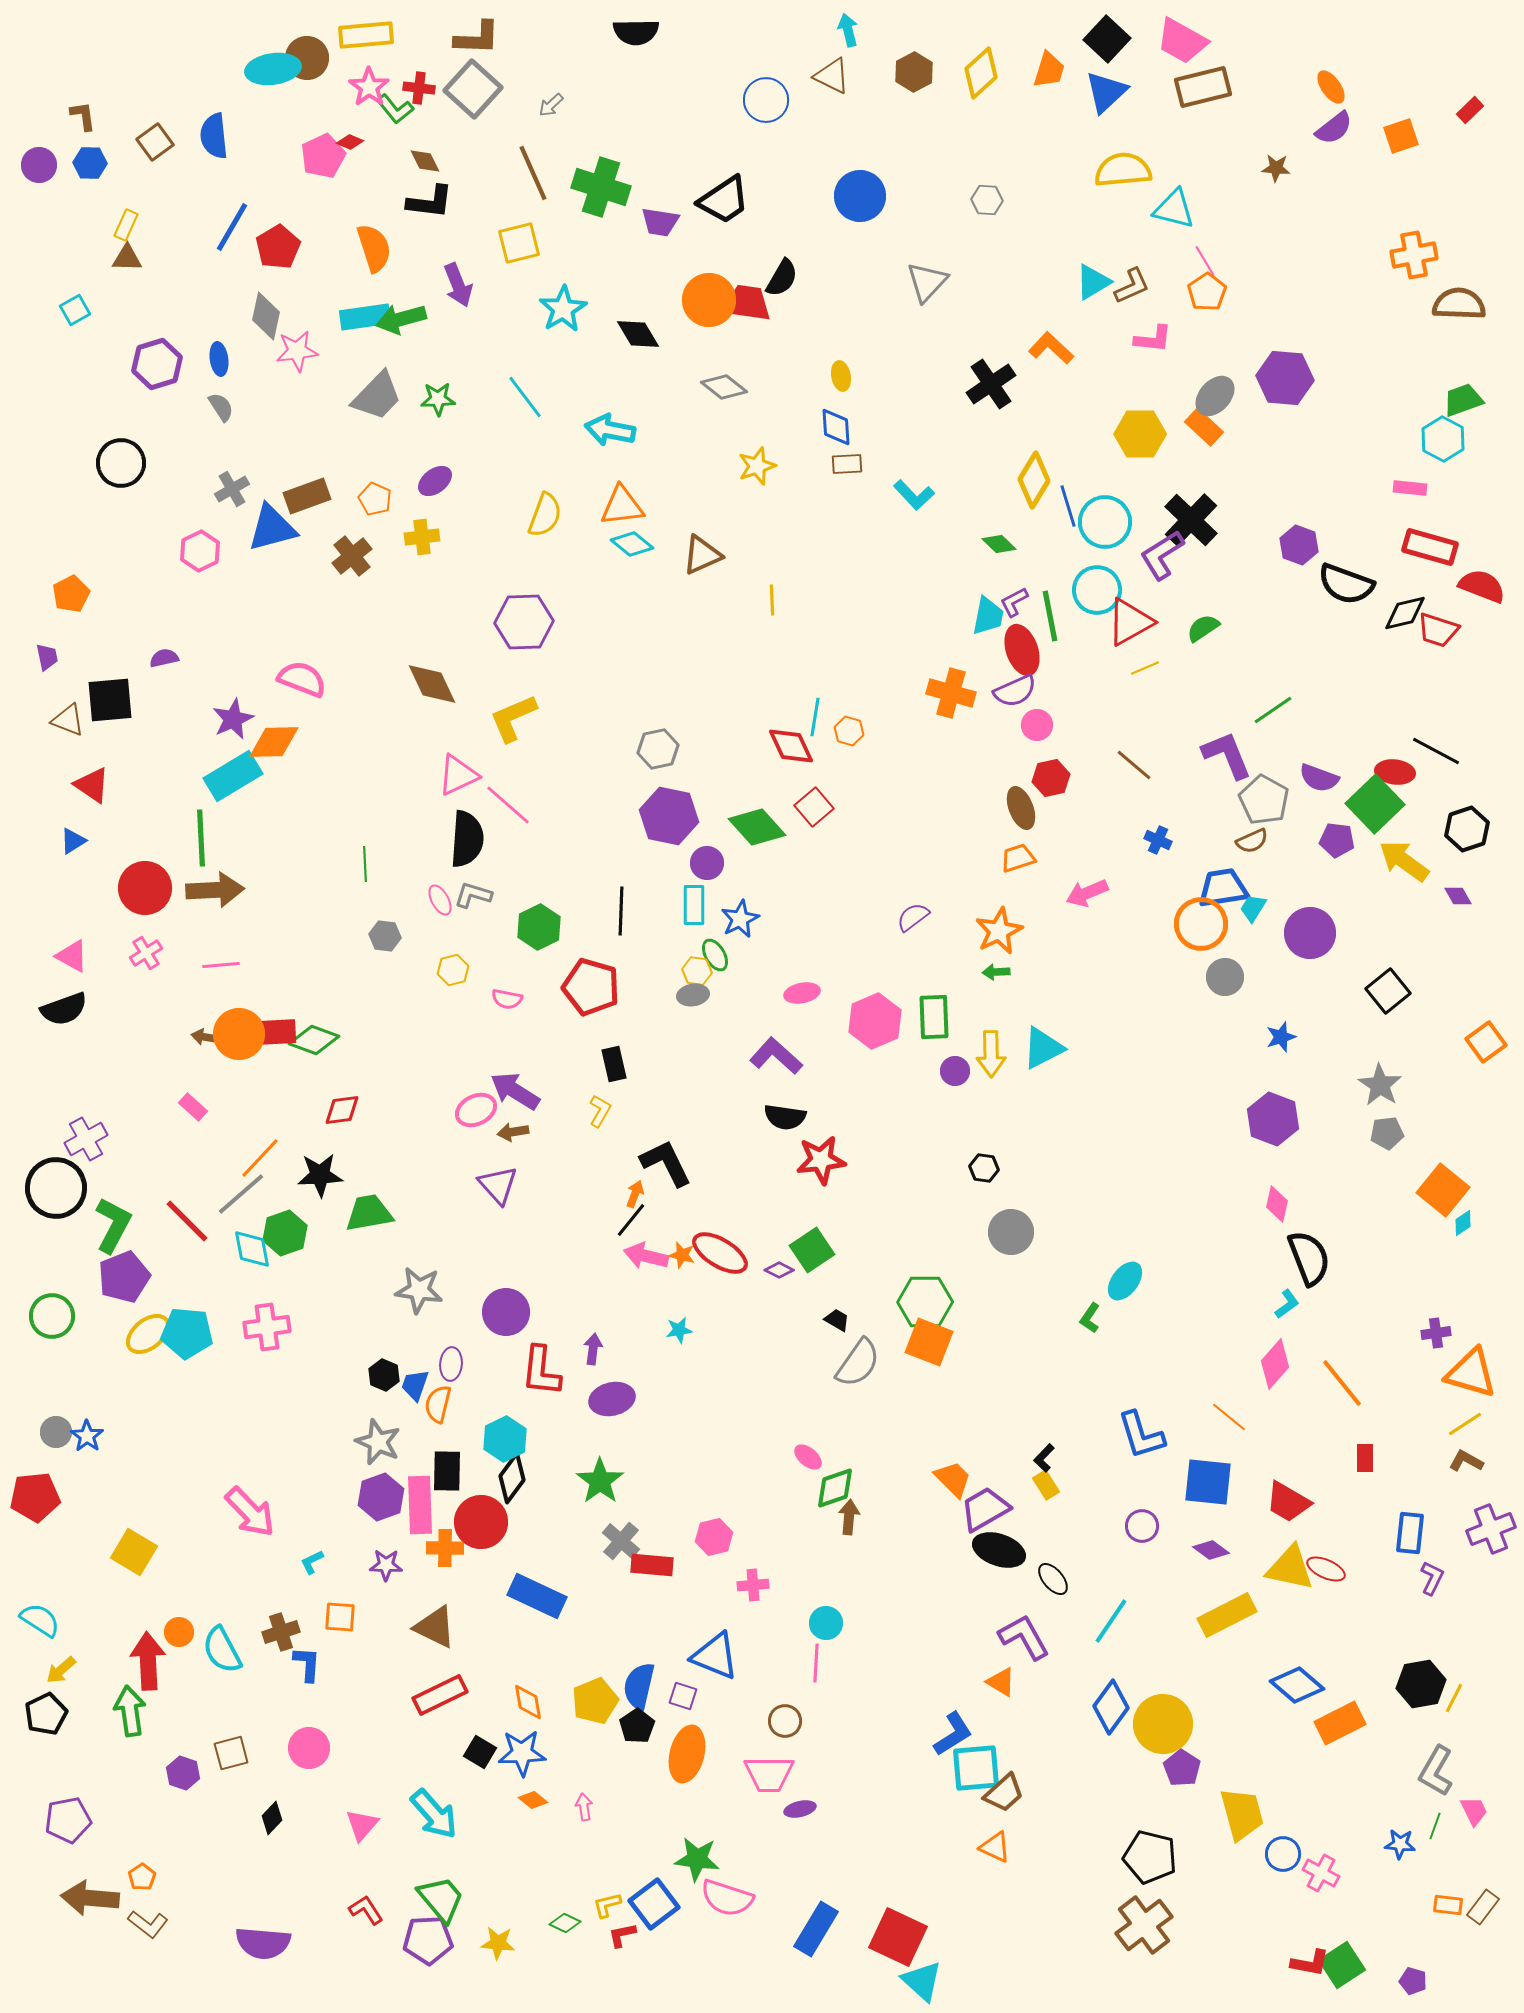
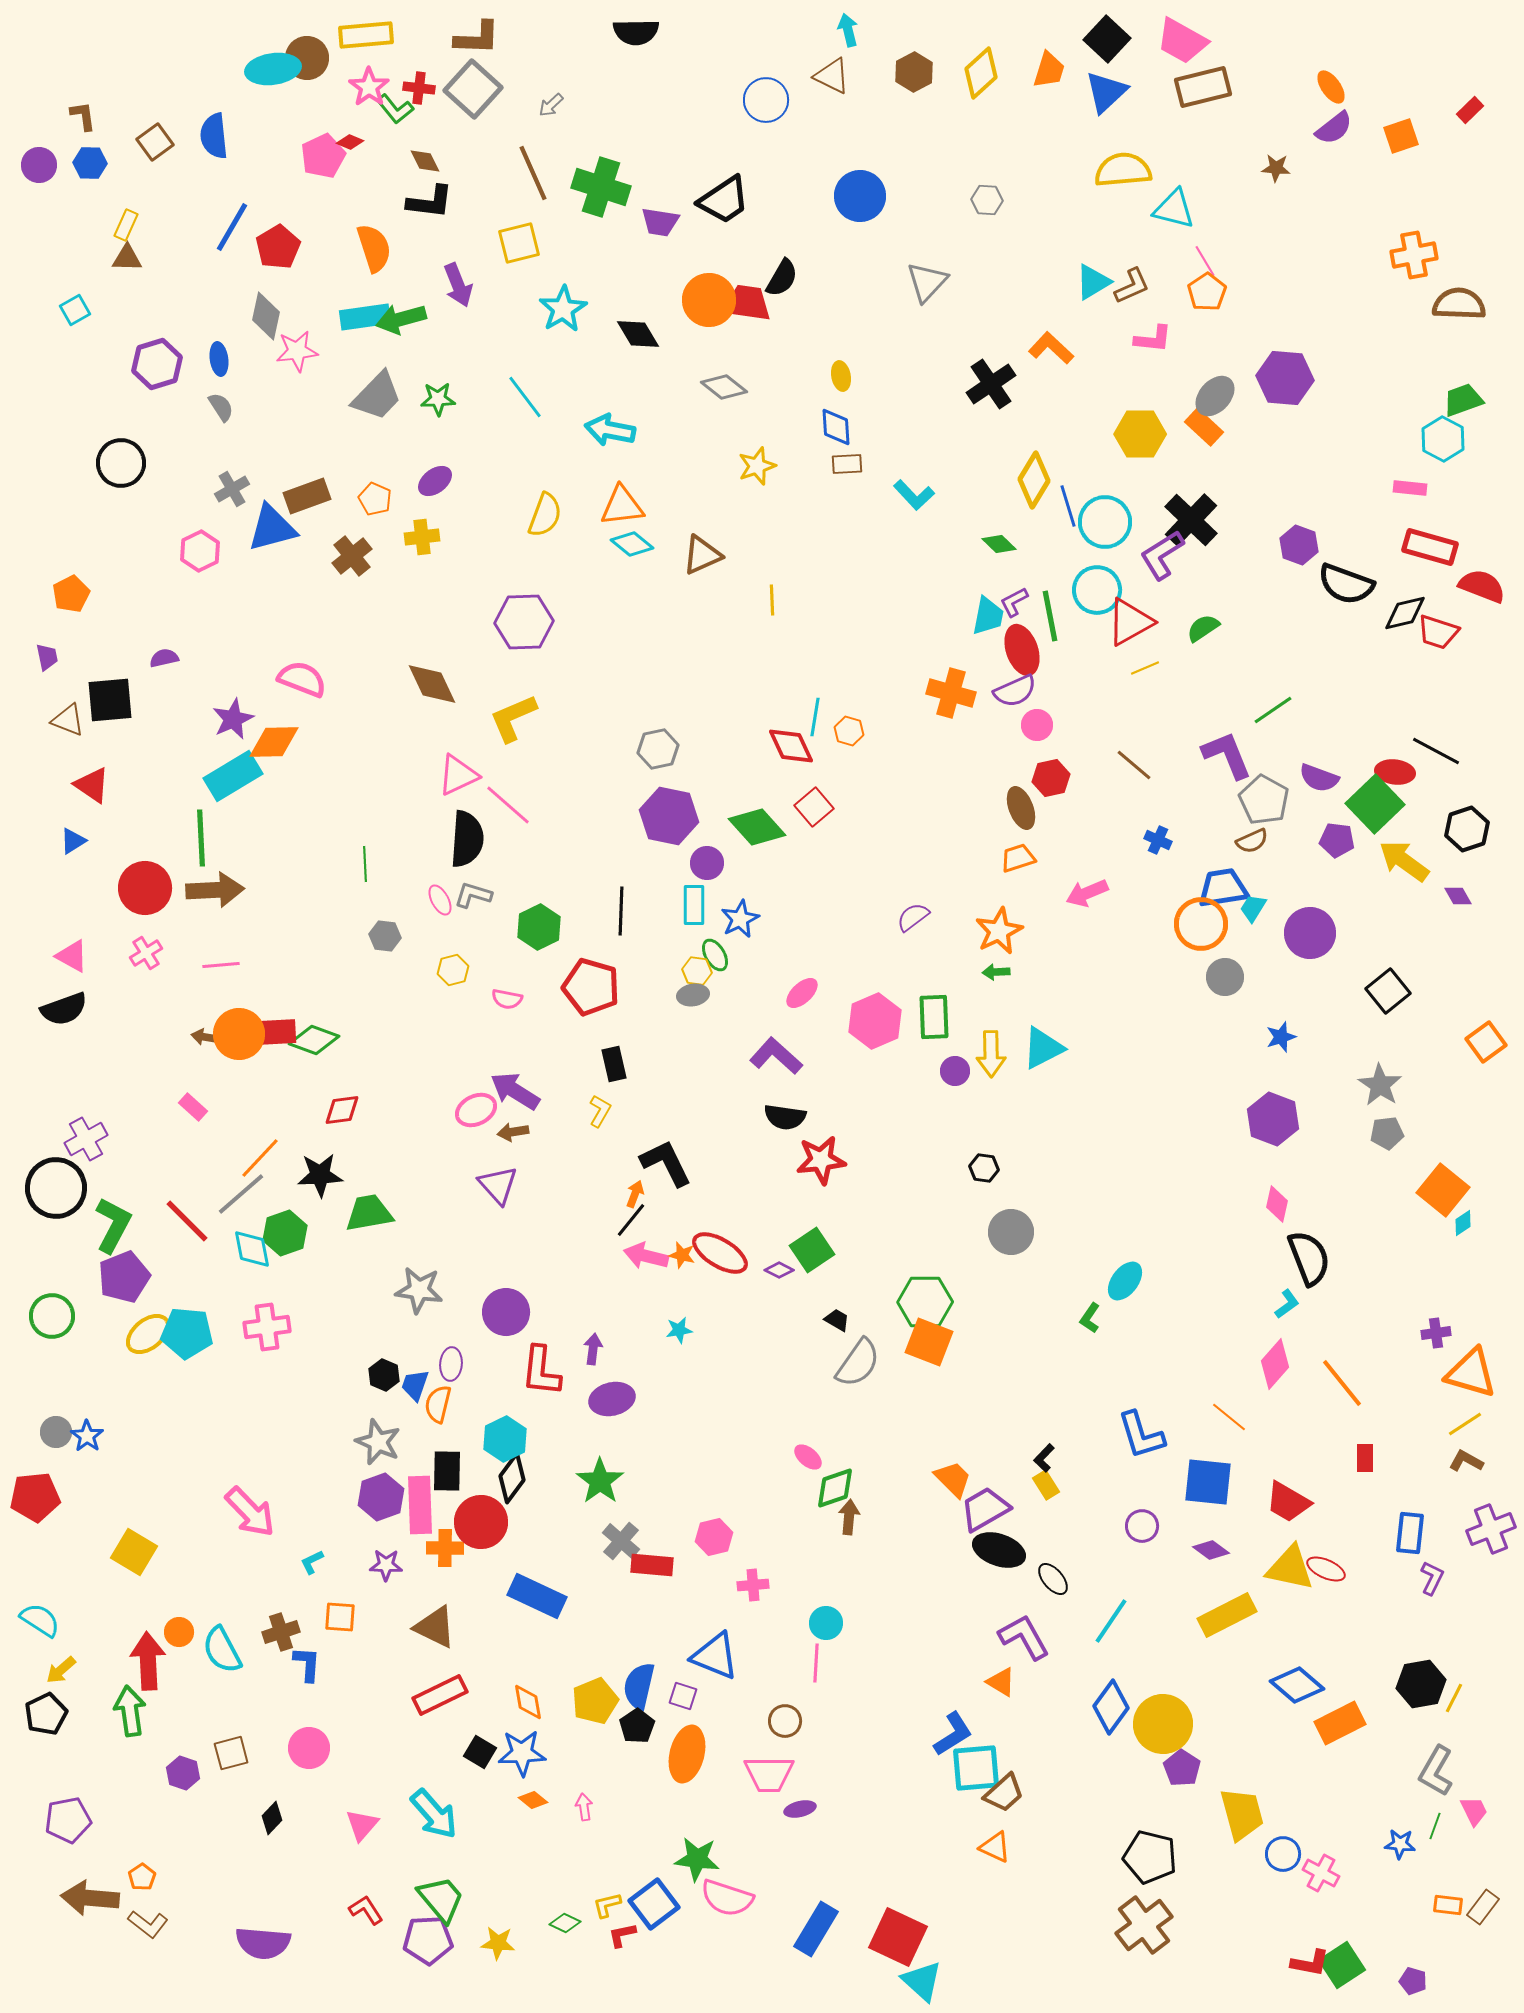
red trapezoid at (1438, 630): moved 2 px down
pink ellipse at (802, 993): rotated 32 degrees counterclockwise
